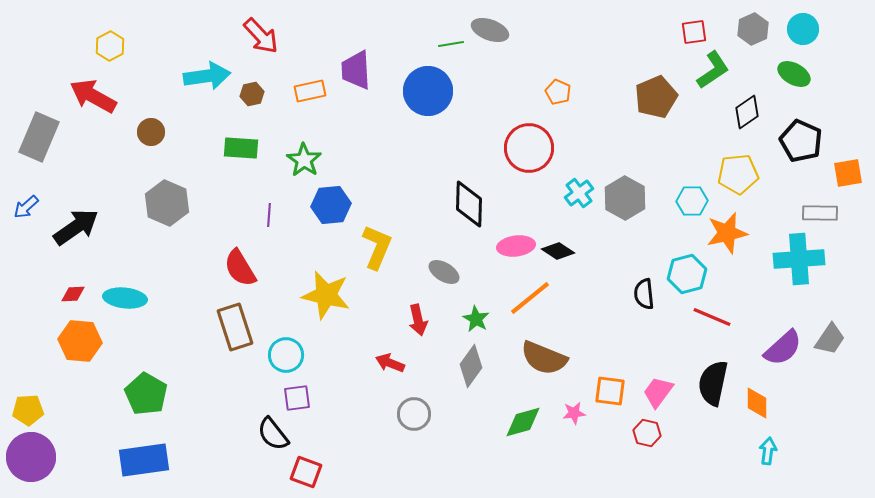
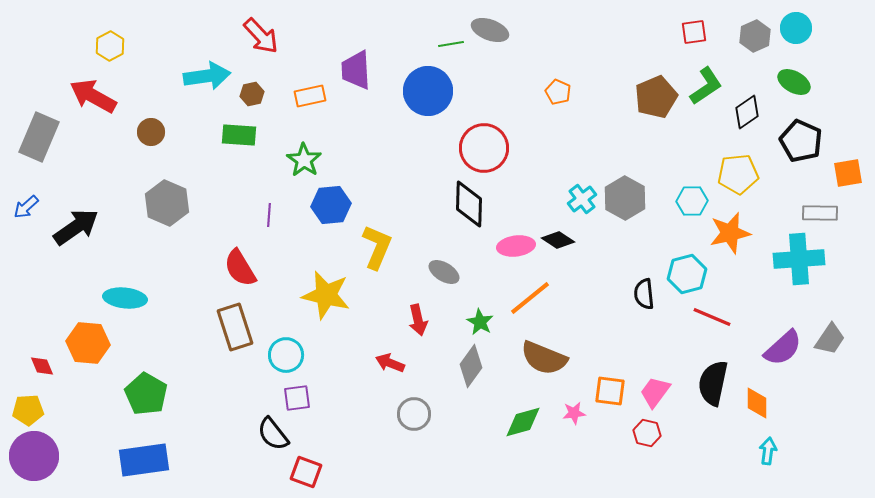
gray hexagon at (753, 29): moved 2 px right, 7 px down
cyan circle at (803, 29): moved 7 px left, 1 px up
green L-shape at (713, 70): moved 7 px left, 16 px down
green ellipse at (794, 74): moved 8 px down
orange rectangle at (310, 91): moved 5 px down
green rectangle at (241, 148): moved 2 px left, 13 px up
red circle at (529, 148): moved 45 px left
cyan cross at (579, 193): moved 3 px right, 6 px down
orange star at (727, 233): moved 3 px right
black diamond at (558, 251): moved 11 px up
red diamond at (73, 294): moved 31 px left, 72 px down; rotated 70 degrees clockwise
green star at (476, 319): moved 4 px right, 3 px down
orange hexagon at (80, 341): moved 8 px right, 2 px down
pink trapezoid at (658, 392): moved 3 px left
purple circle at (31, 457): moved 3 px right, 1 px up
